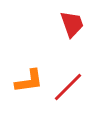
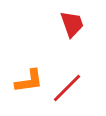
red line: moved 1 px left, 1 px down
